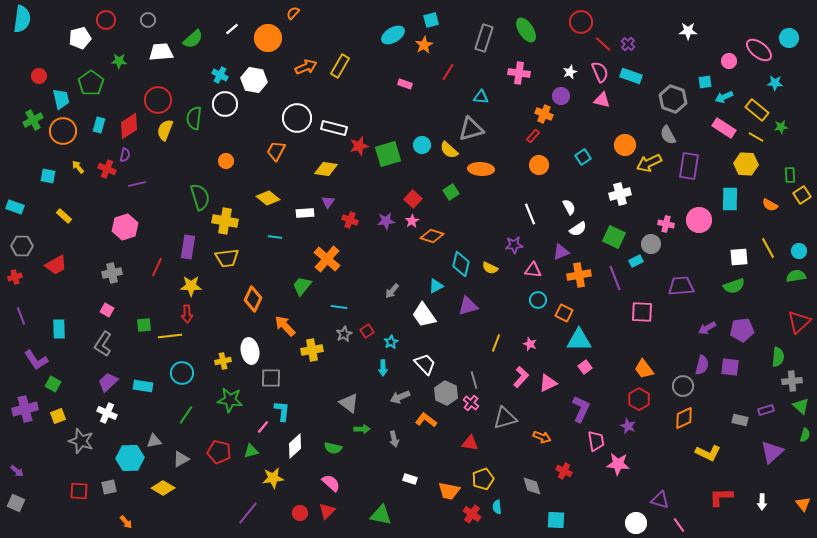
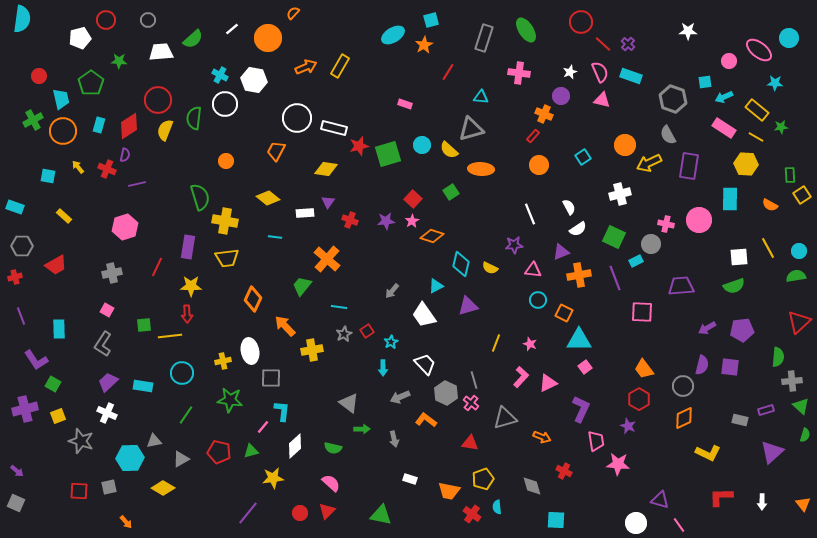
pink rectangle at (405, 84): moved 20 px down
